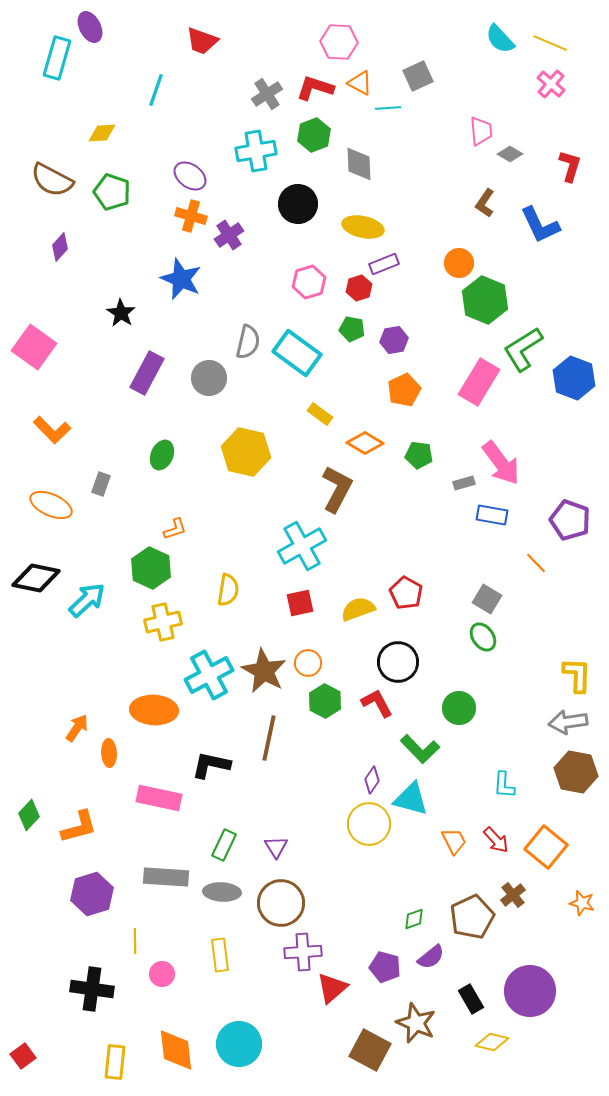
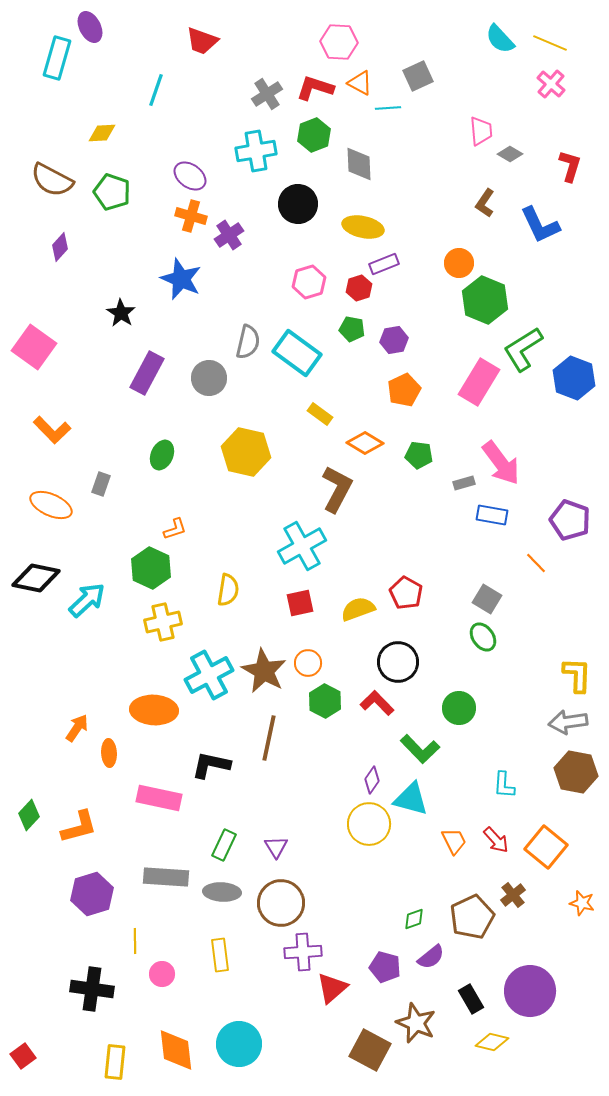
red L-shape at (377, 703): rotated 16 degrees counterclockwise
